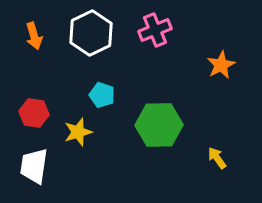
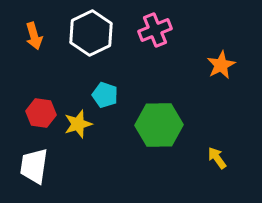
cyan pentagon: moved 3 px right
red hexagon: moved 7 px right
yellow star: moved 8 px up
